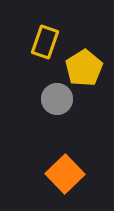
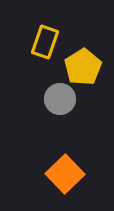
yellow pentagon: moved 1 px left, 1 px up
gray circle: moved 3 px right
